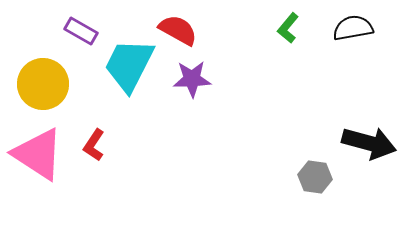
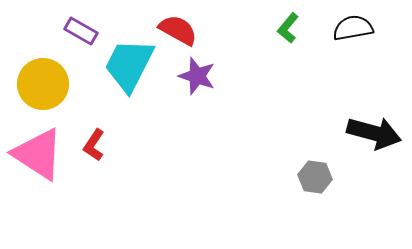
purple star: moved 5 px right, 3 px up; rotated 21 degrees clockwise
black arrow: moved 5 px right, 10 px up
